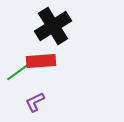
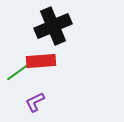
black cross: rotated 9 degrees clockwise
